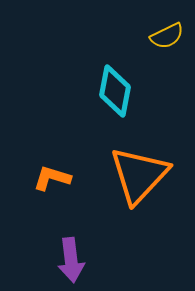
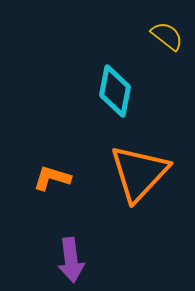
yellow semicircle: rotated 116 degrees counterclockwise
orange triangle: moved 2 px up
